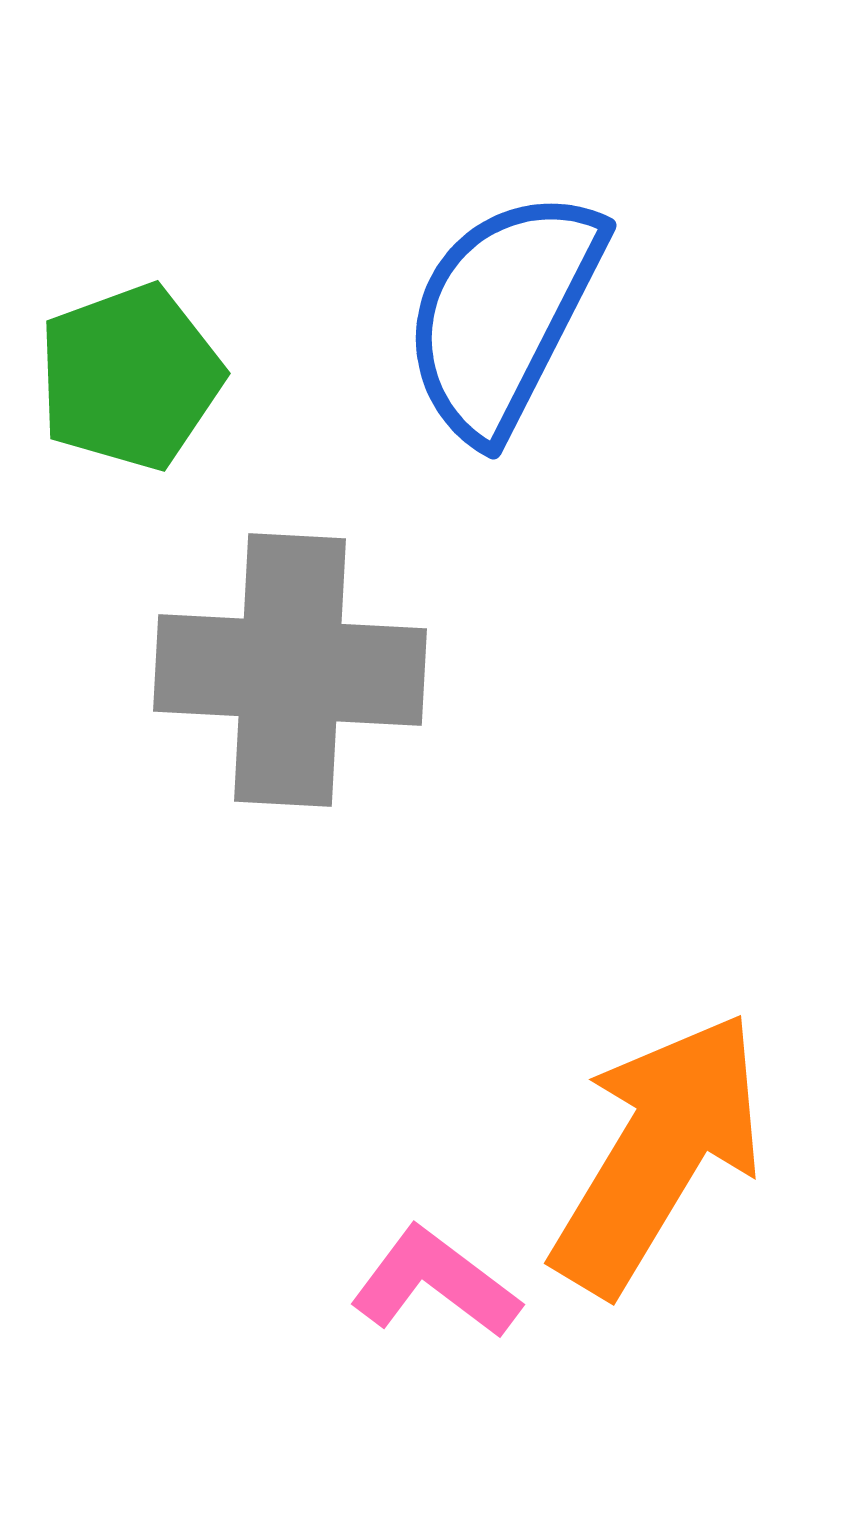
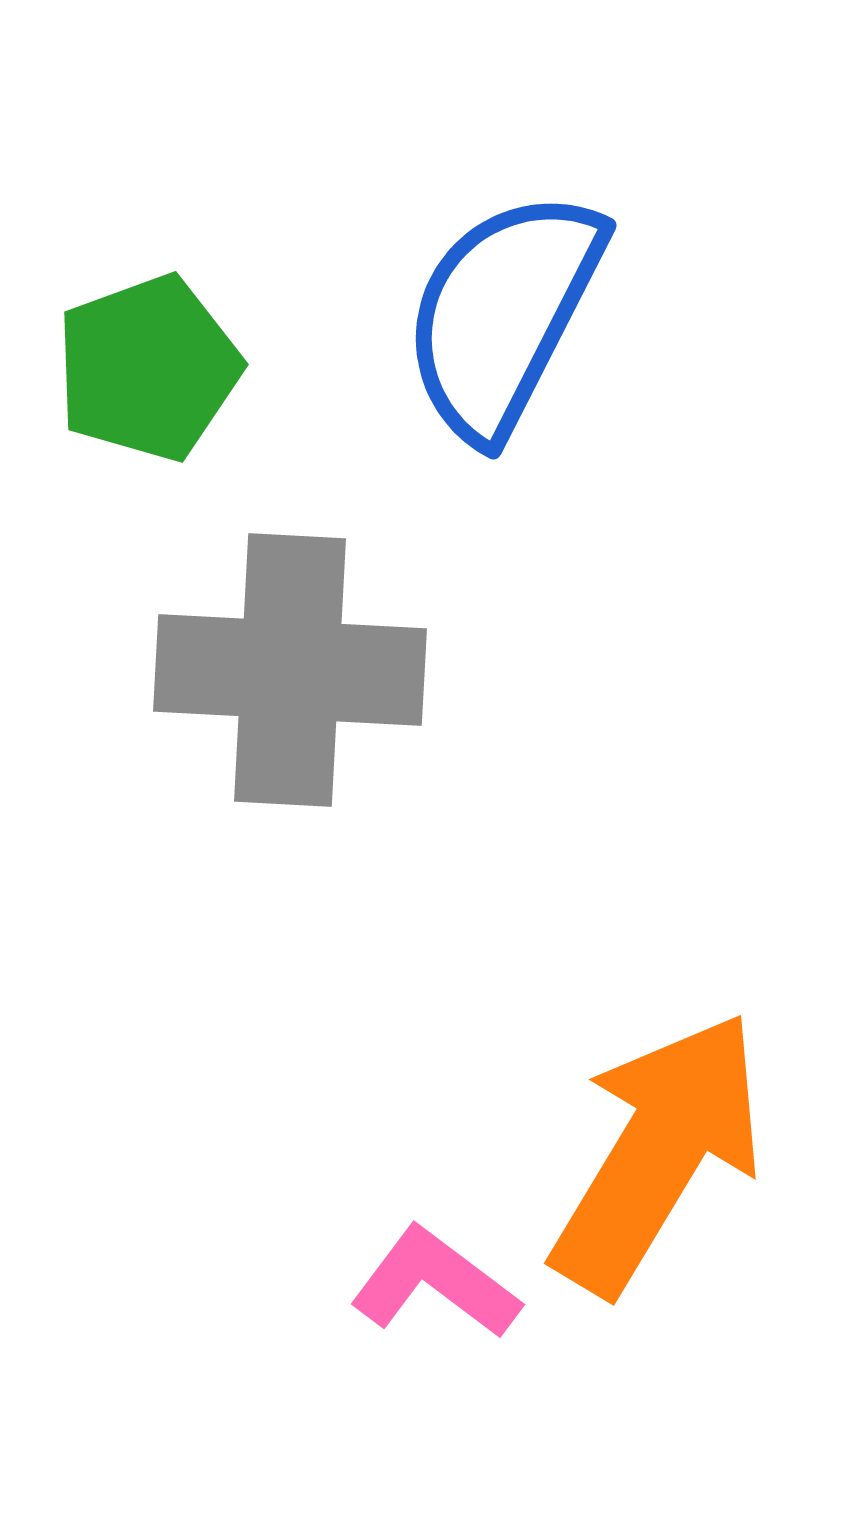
green pentagon: moved 18 px right, 9 px up
